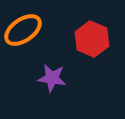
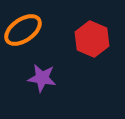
purple star: moved 10 px left
